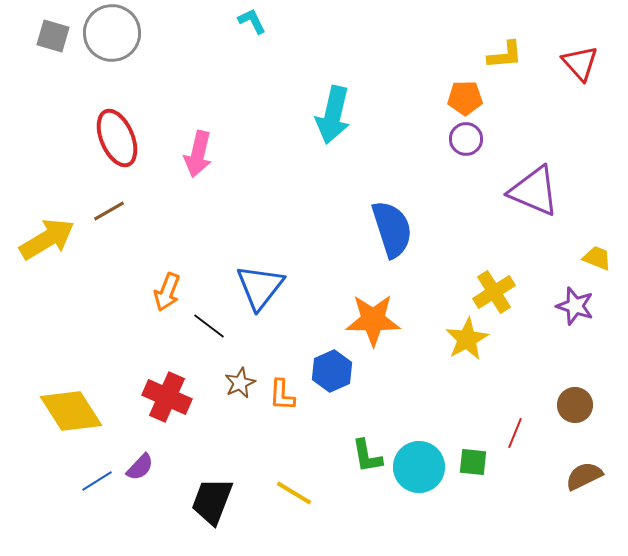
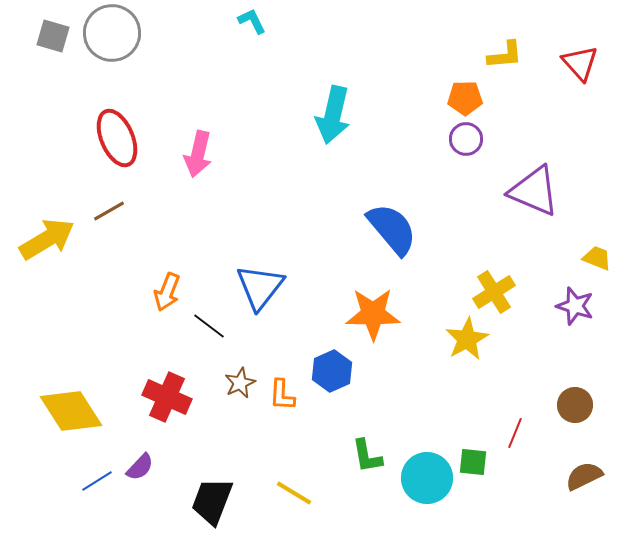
blue semicircle: rotated 22 degrees counterclockwise
orange star: moved 6 px up
cyan circle: moved 8 px right, 11 px down
